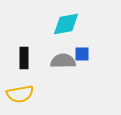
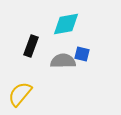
blue square: rotated 14 degrees clockwise
black rectangle: moved 7 px right, 12 px up; rotated 20 degrees clockwise
yellow semicircle: rotated 140 degrees clockwise
